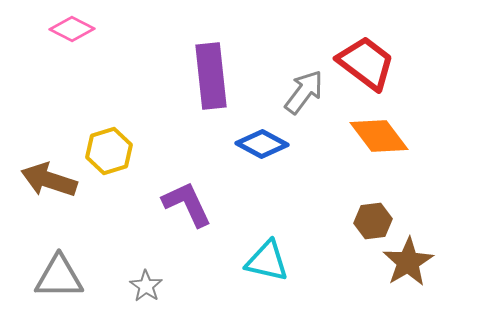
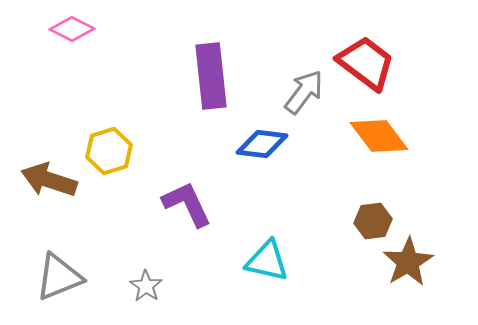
blue diamond: rotated 21 degrees counterclockwise
gray triangle: rotated 22 degrees counterclockwise
